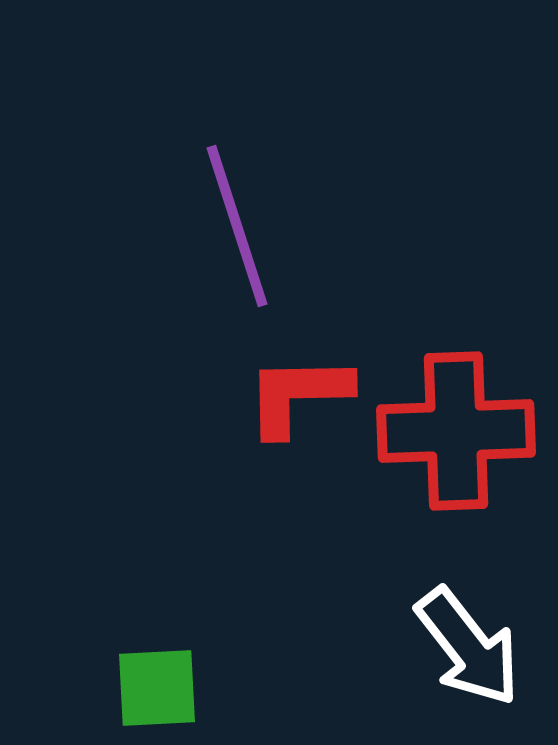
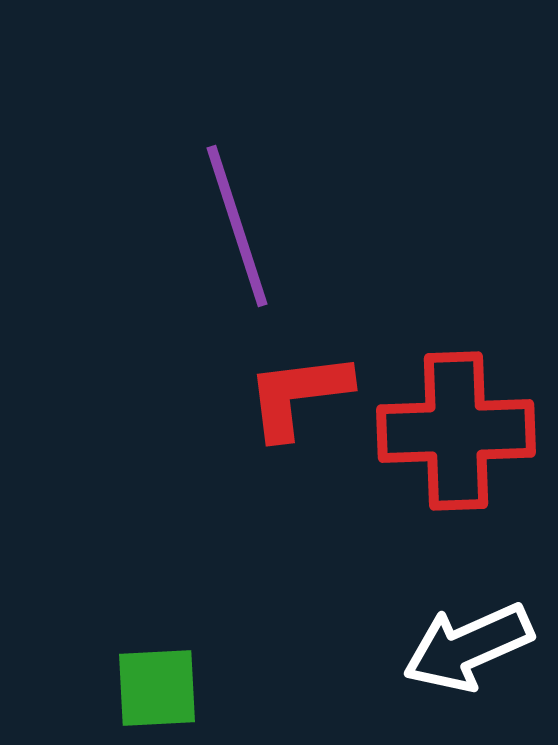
red L-shape: rotated 6 degrees counterclockwise
white arrow: rotated 104 degrees clockwise
